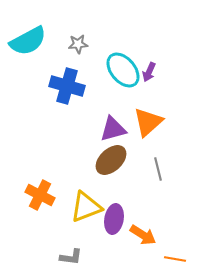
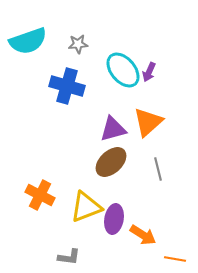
cyan semicircle: rotated 9 degrees clockwise
brown ellipse: moved 2 px down
gray L-shape: moved 2 px left
